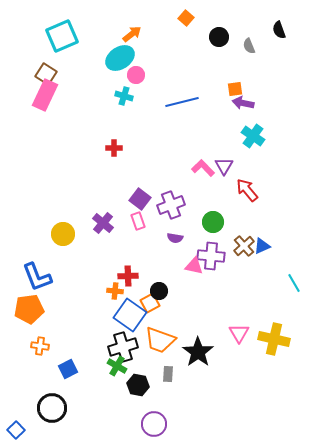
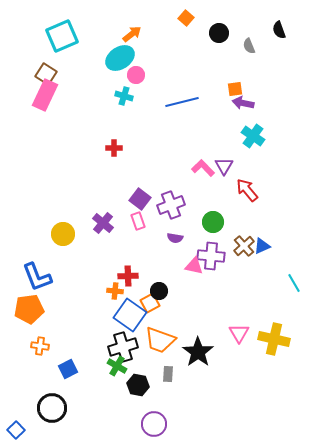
black circle at (219, 37): moved 4 px up
